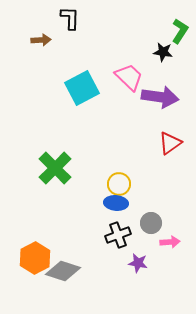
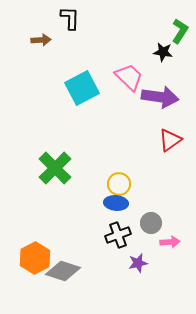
red triangle: moved 3 px up
purple star: rotated 24 degrees counterclockwise
